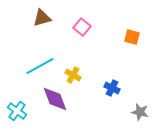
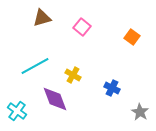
orange square: rotated 21 degrees clockwise
cyan line: moved 5 px left
gray star: rotated 18 degrees clockwise
